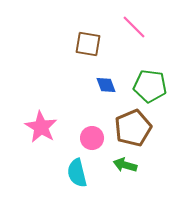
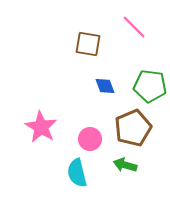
blue diamond: moved 1 px left, 1 px down
pink circle: moved 2 px left, 1 px down
